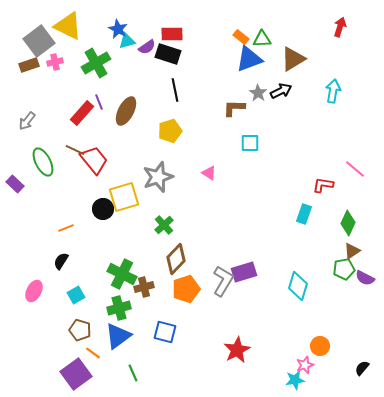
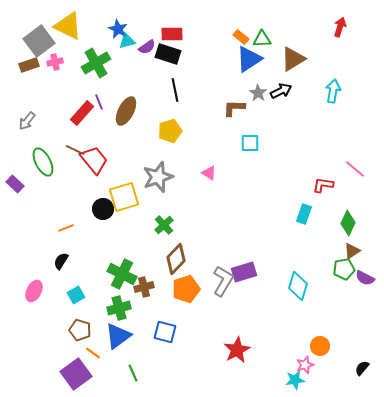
blue triangle at (249, 59): rotated 12 degrees counterclockwise
